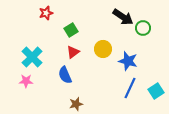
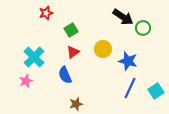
cyan cross: moved 2 px right
pink star: rotated 24 degrees counterclockwise
